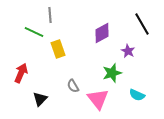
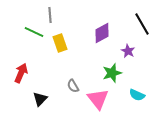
yellow rectangle: moved 2 px right, 6 px up
